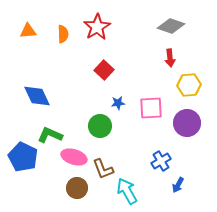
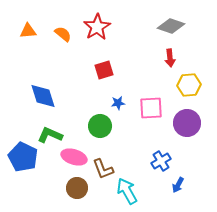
orange semicircle: rotated 48 degrees counterclockwise
red square: rotated 30 degrees clockwise
blue diamond: moved 6 px right; rotated 8 degrees clockwise
